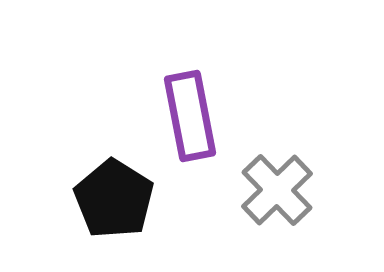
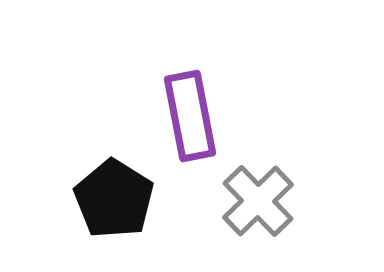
gray cross: moved 19 px left, 11 px down
